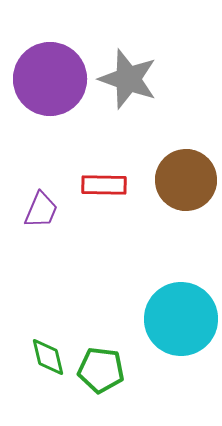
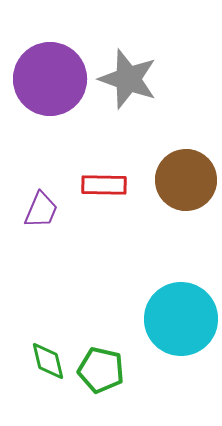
green diamond: moved 4 px down
green pentagon: rotated 6 degrees clockwise
